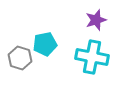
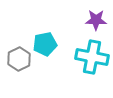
purple star: rotated 20 degrees clockwise
gray hexagon: moved 1 px left, 1 px down; rotated 15 degrees clockwise
